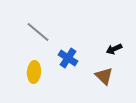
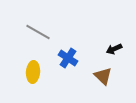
gray line: rotated 10 degrees counterclockwise
yellow ellipse: moved 1 px left
brown triangle: moved 1 px left
